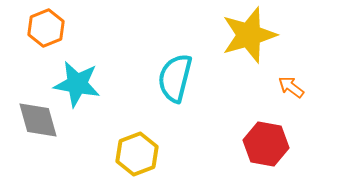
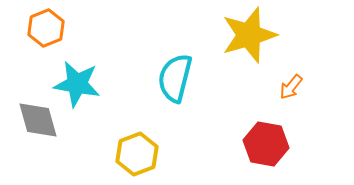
orange arrow: rotated 88 degrees counterclockwise
